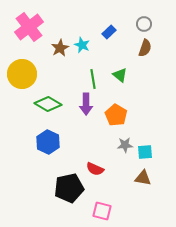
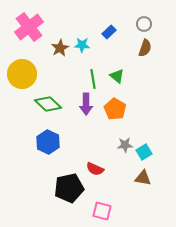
cyan star: rotated 21 degrees counterclockwise
green triangle: moved 3 px left, 1 px down
green diamond: rotated 12 degrees clockwise
orange pentagon: moved 1 px left, 6 px up
cyan square: moved 1 px left; rotated 28 degrees counterclockwise
